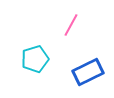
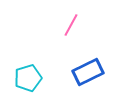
cyan pentagon: moved 7 px left, 19 px down
